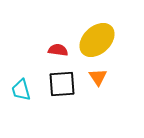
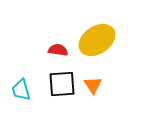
yellow ellipse: rotated 9 degrees clockwise
orange triangle: moved 5 px left, 8 px down
